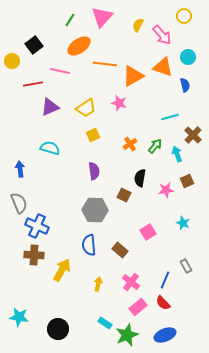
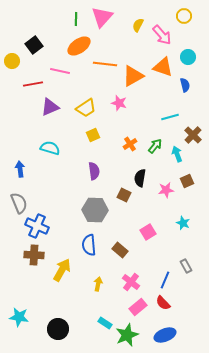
green line at (70, 20): moved 6 px right, 1 px up; rotated 32 degrees counterclockwise
